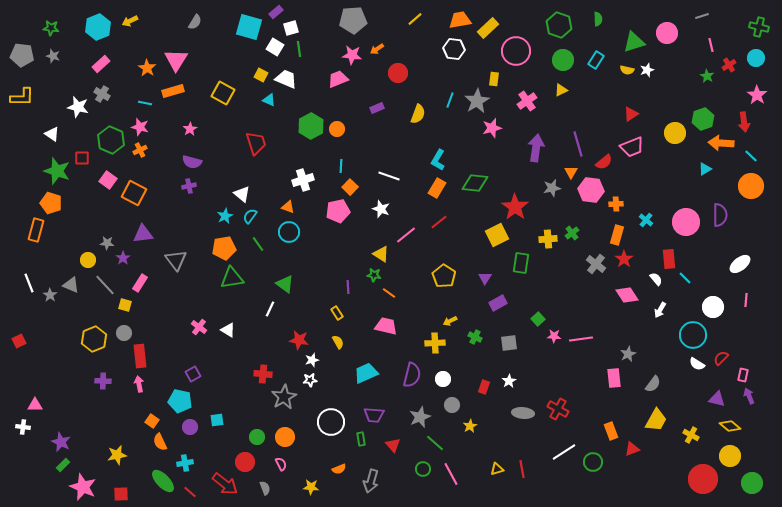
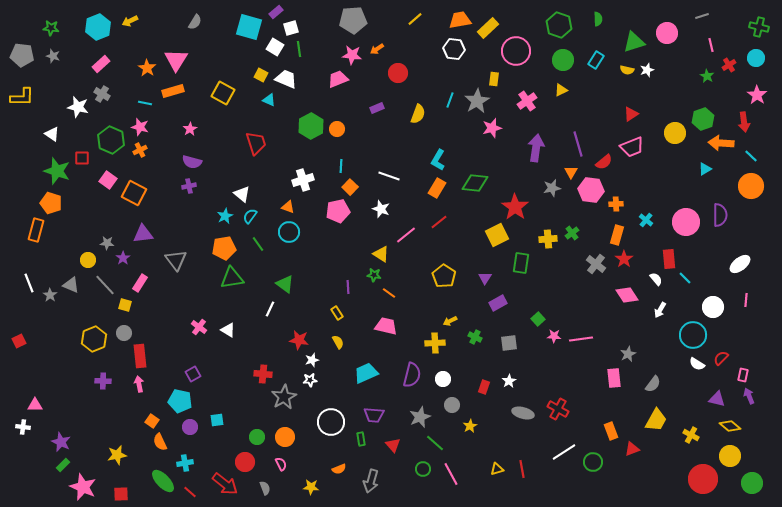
gray ellipse at (523, 413): rotated 10 degrees clockwise
